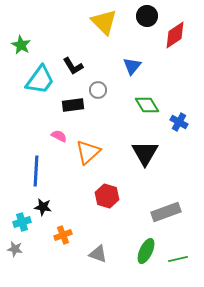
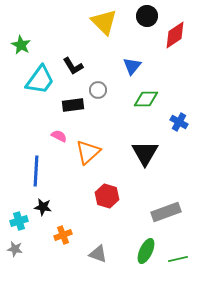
green diamond: moved 1 px left, 6 px up; rotated 60 degrees counterclockwise
cyan cross: moved 3 px left, 1 px up
